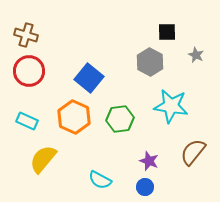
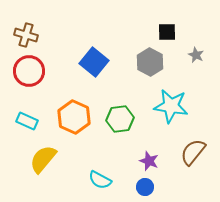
blue square: moved 5 px right, 16 px up
